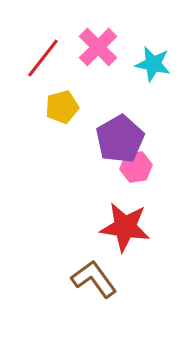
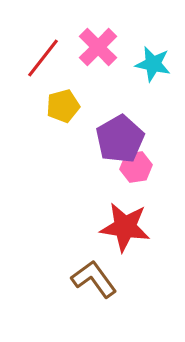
yellow pentagon: moved 1 px right, 1 px up
